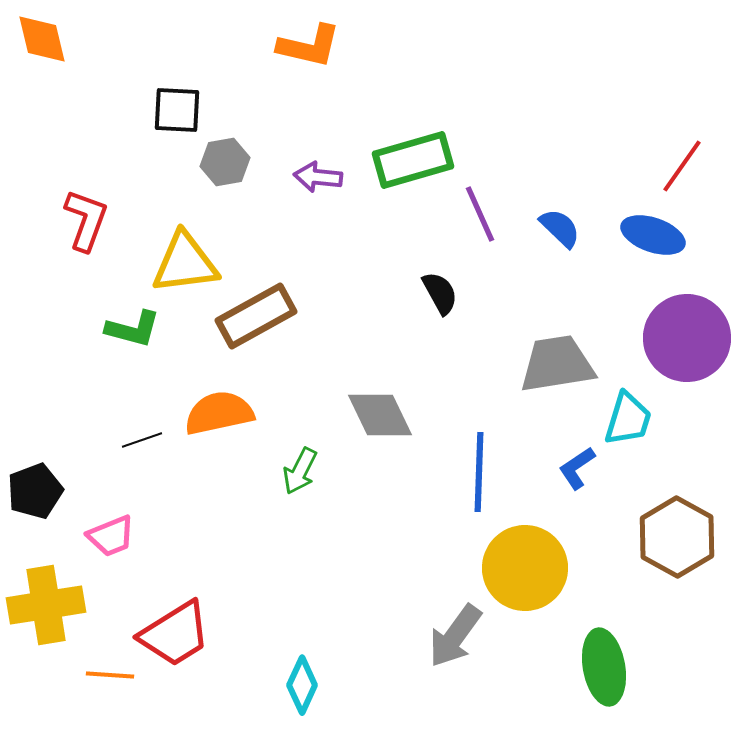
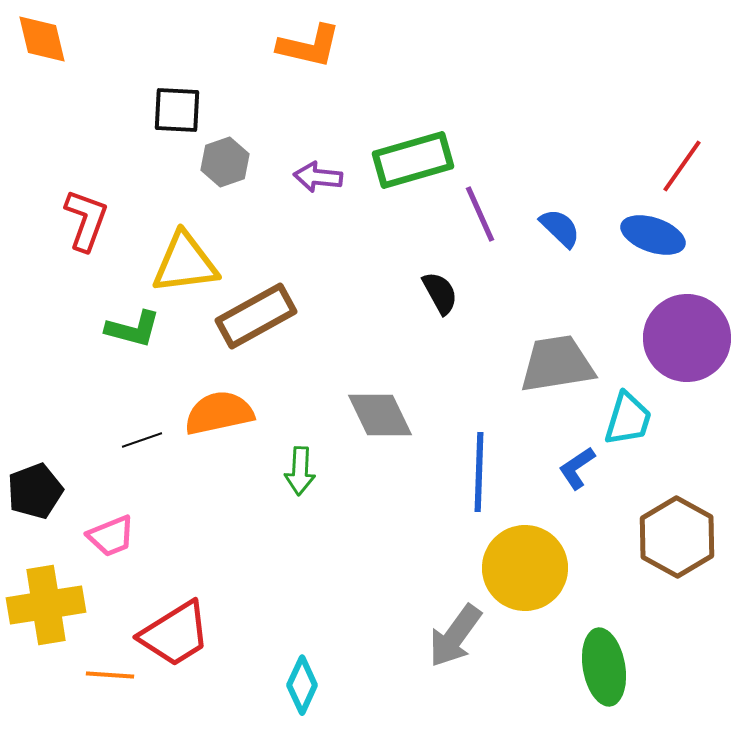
gray hexagon: rotated 9 degrees counterclockwise
green arrow: rotated 24 degrees counterclockwise
